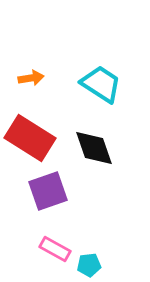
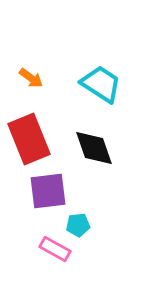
orange arrow: rotated 45 degrees clockwise
red rectangle: moved 1 px left, 1 px down; rotated 36 degrees clockwise
purple square: rotated 12 degrees clockwise
cyan pentagon: moved 11 px left, 40 px up
